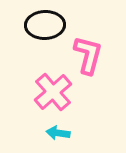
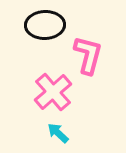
cyan arrow: rotated 35 degrees clockwise
